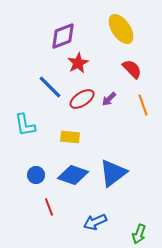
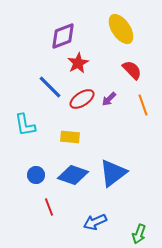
red semicircle: moved 1 px down
